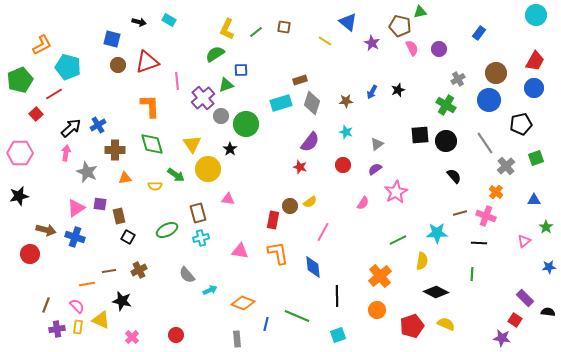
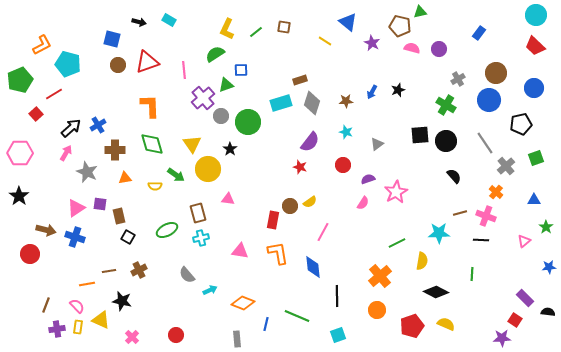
pink semicircle at (412, 48): rotated 49 degrees counterclockwise
red trapezoid at (535, 61): moved 15 px up; rotated 105 degrees clockwise
cyan pentagon at (68, 67): moved 3 px up
pink line at (177, 81): moved 7 px right, 11 px up
green circle at (246, 124): moved 2 px right, 2 px up
pink arrow at (66, 153): rotated 21 degrees clockwise
purple semicircle at (375, 169): moved 7 px left, 10 px down; rotated 16 degrees clockwise
black star at (19, 196): rotated 24 degrees counterclockwise
cyan star at (437, 233): moved 2 px right
green line at (398, 240): moved 1 px left, 3 px down
black line at (479, 243): moved 2 px right, 3 px up
purple star at (502, 338): rotated 12 degrees counterclockwise
